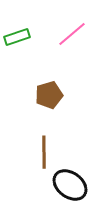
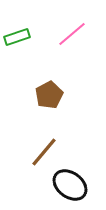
brown pentagon: rotated 12 degrees counterclockwise
brown line: rotated 40 degrees clockwise
